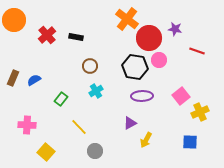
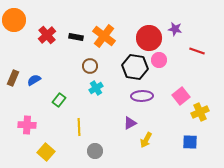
orange cross: moved 23 px left, 17 px down
cyan cross: moved 3 px up
green rectangle: moved 2 px left, 1 px down
yellow line: rotated 42 degrees clockwise
